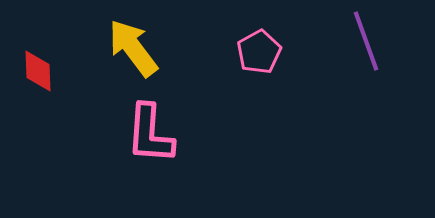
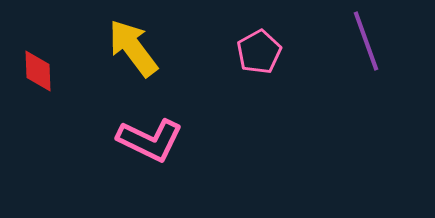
pink L-shape: moved 6 px down; rotated 68 degrees counterclockwise
